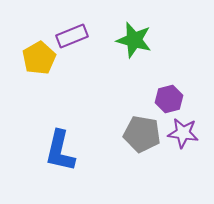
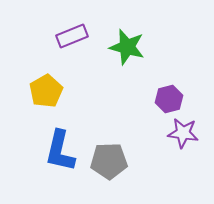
green star: moved 7 px left, 7 px down
yellow pentagon: moved 7 px right, 33 px down
gray pentagon: moved 33 px left, 27 px down; rotated 12 degrees counterclockwise
